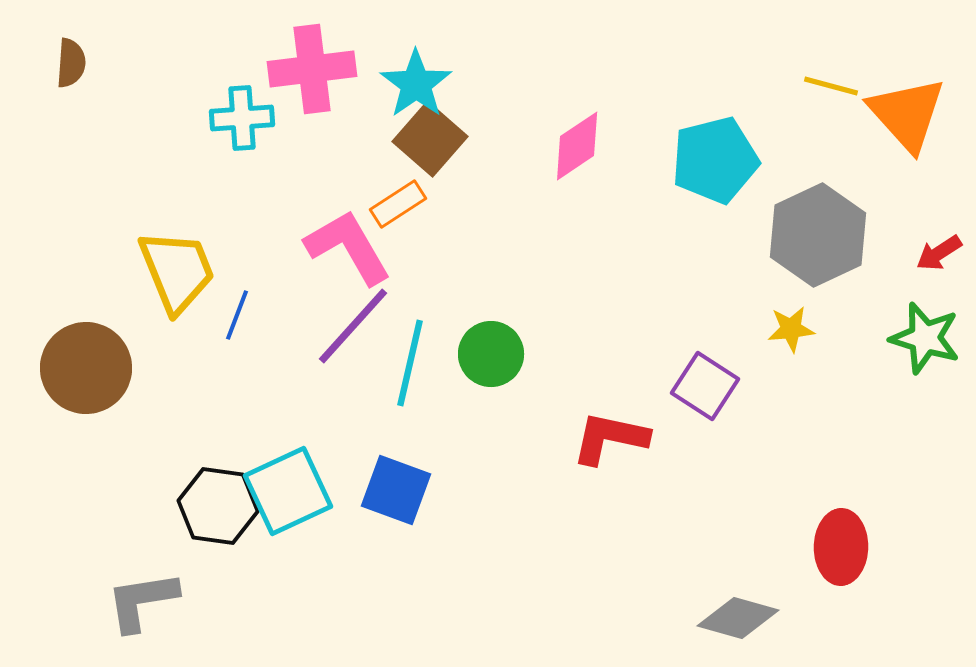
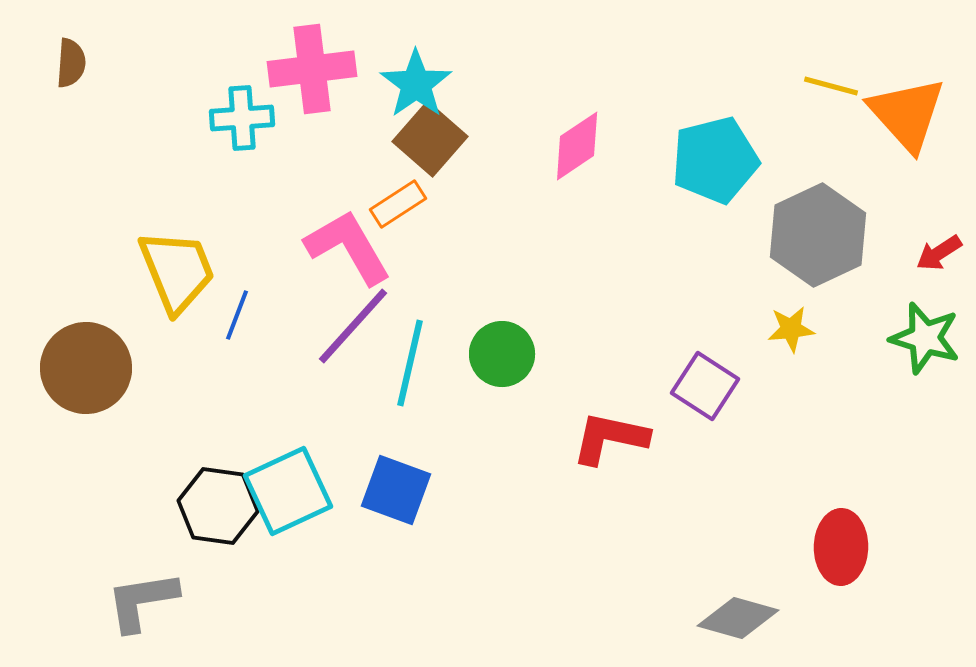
green circle: moved 11 px right
